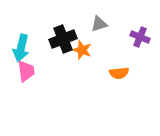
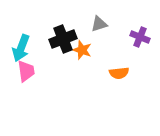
cyan arrow: rotated 8 degrees clockwise
